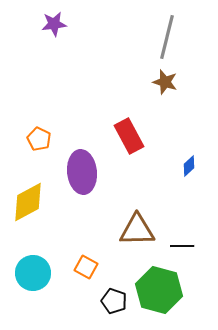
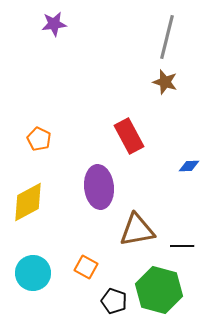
blue diamond: rotated 40 degrees clockwise
purple ellipse: moved 17 px right, 15 px down
brown triangle: rotated 9 degrees counterclockwise
